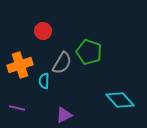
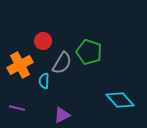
red circle: moved 10 px down
orange cross: rotated 10 degrees counterclockwise
purple triangle: moved 2 px left
